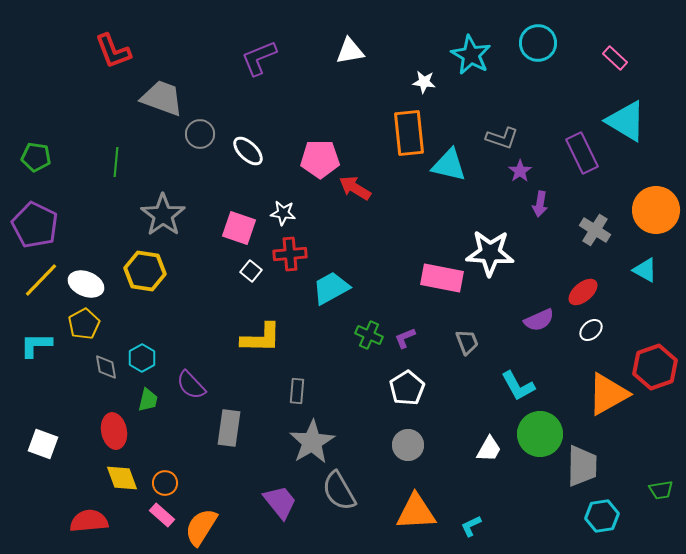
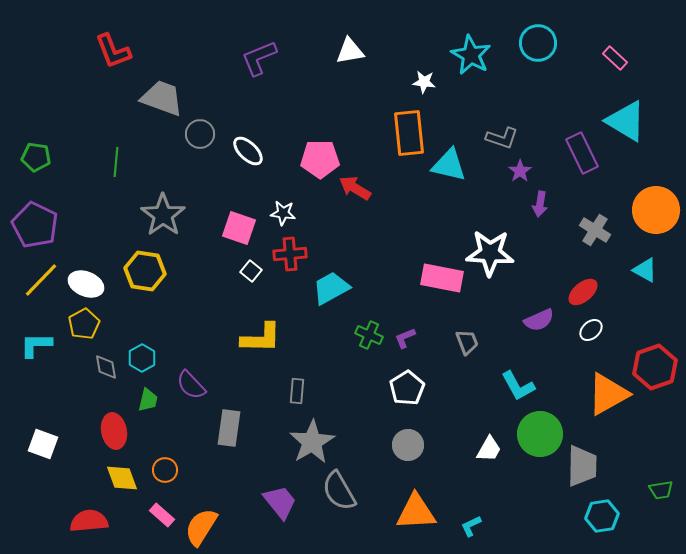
orange circle at (165, 483): moved 13 px up
